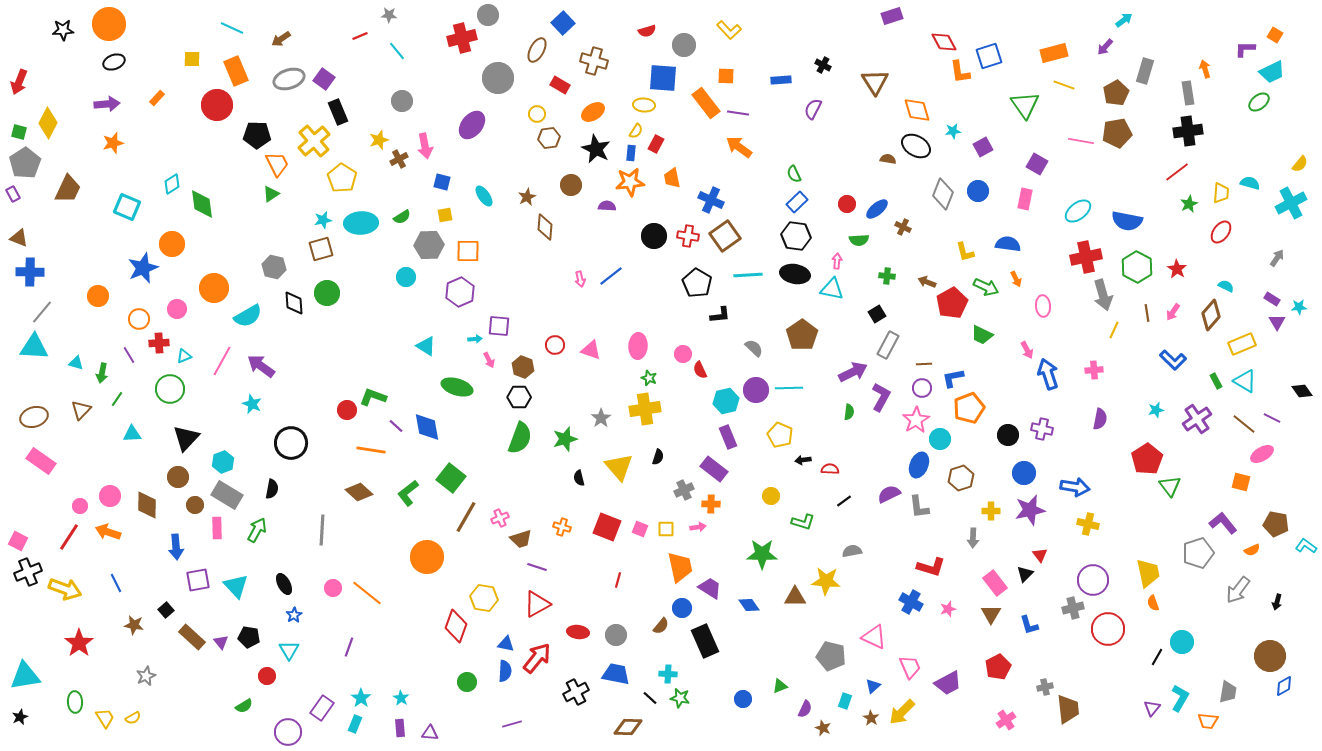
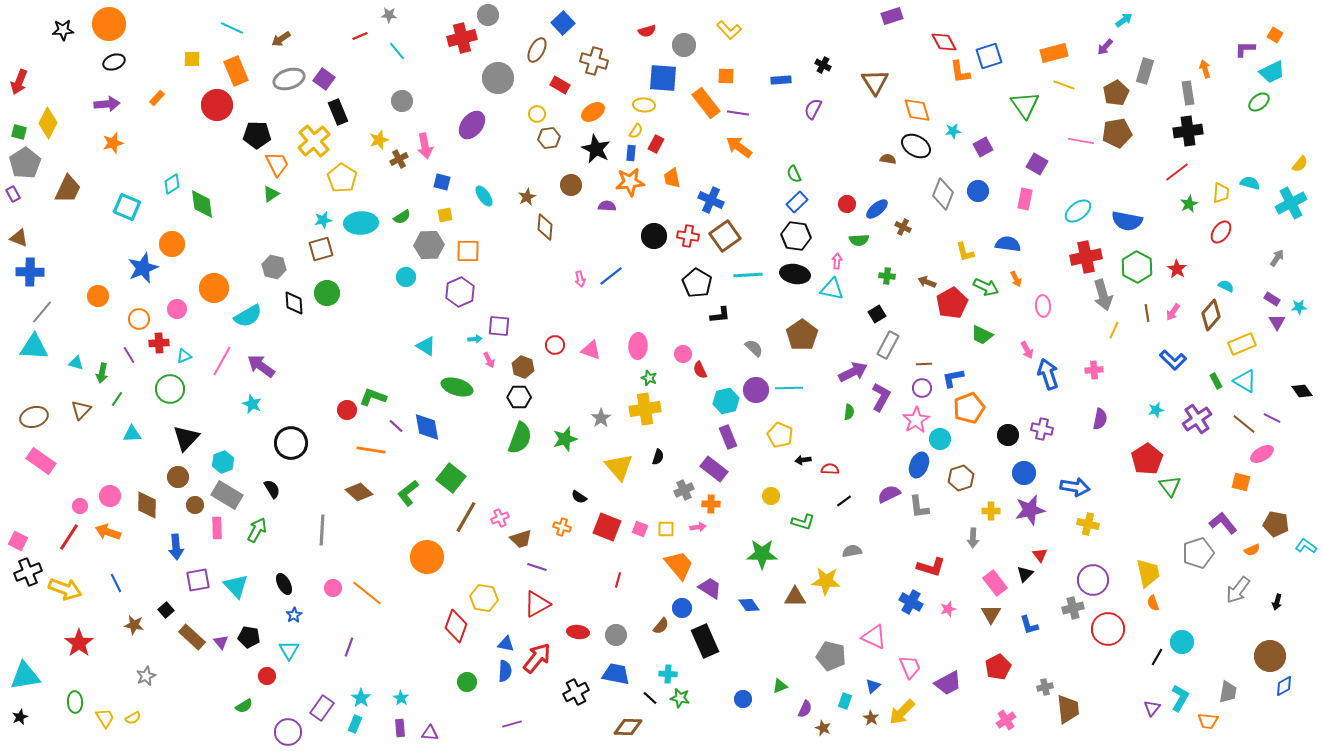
black semicircle at (579, 478): moved 19 px down; rotated 42 degrees counterclockwise
black semicircle at (272, 489): rotated 42 degrees counterclockwise
orange trapezoid at (680, 567): moved 1 px left, 2 px up; rotated 28 degrees counterclockwise
